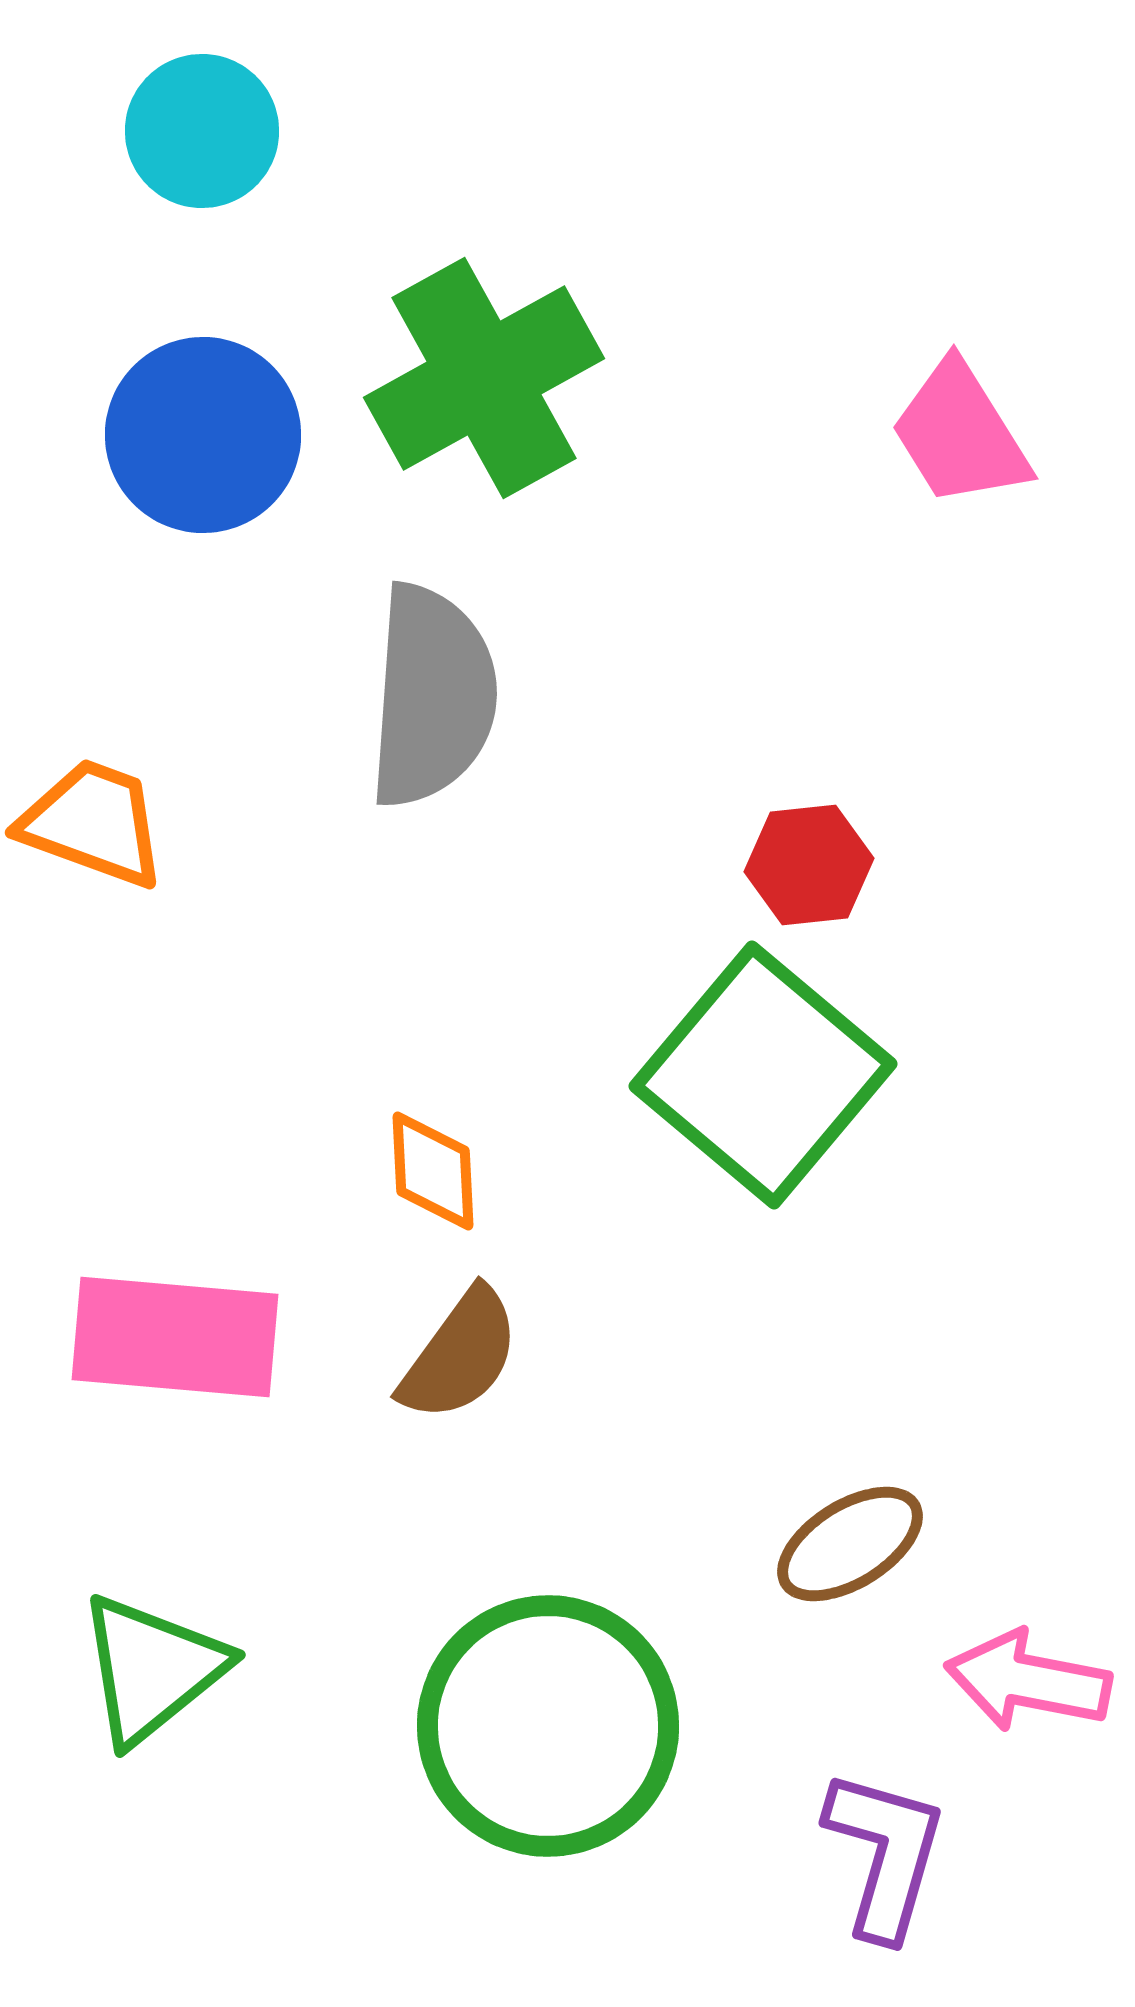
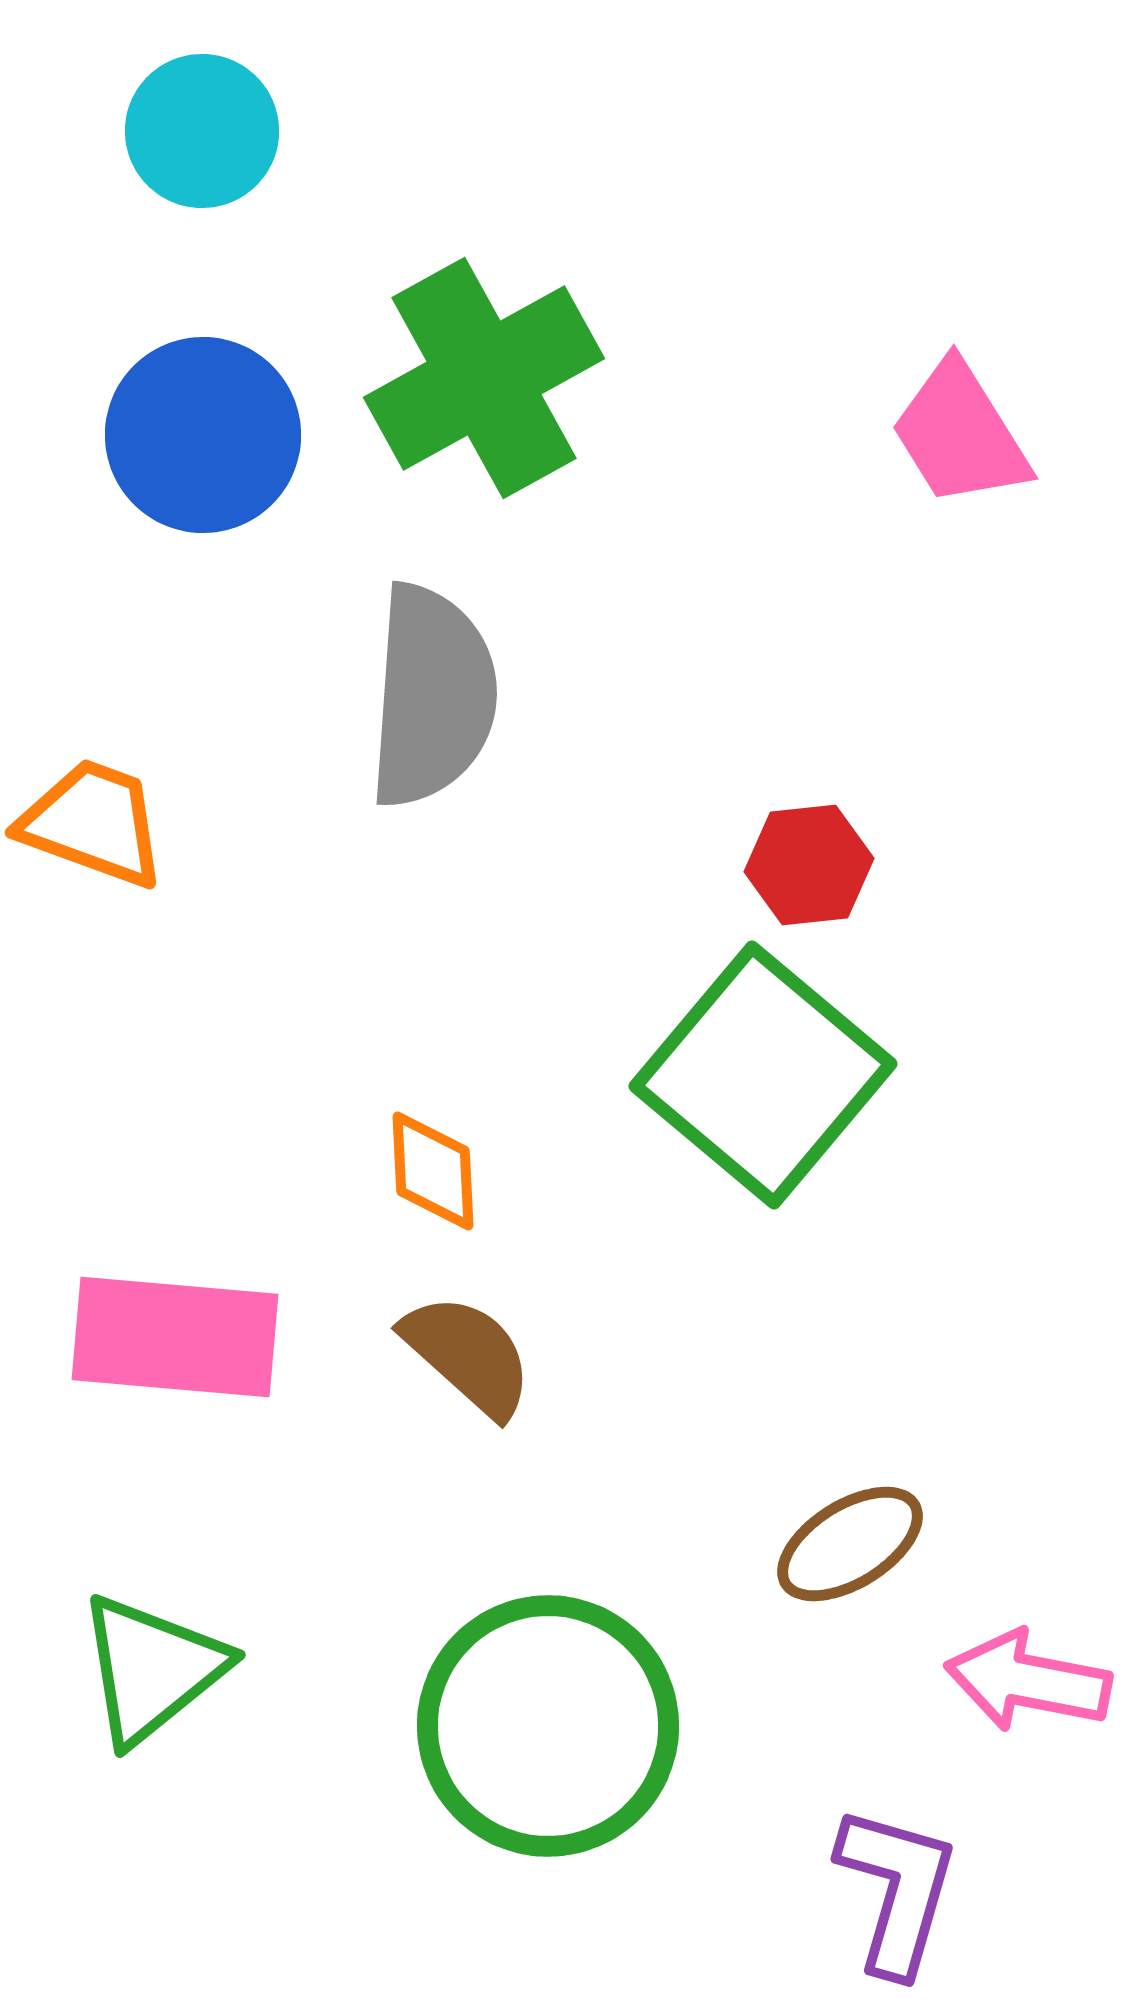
brown semicircle: moved 8 px right; rotated 84 degrees counterclockwise
purple L-shape: moved 12 px right, 36 px down
